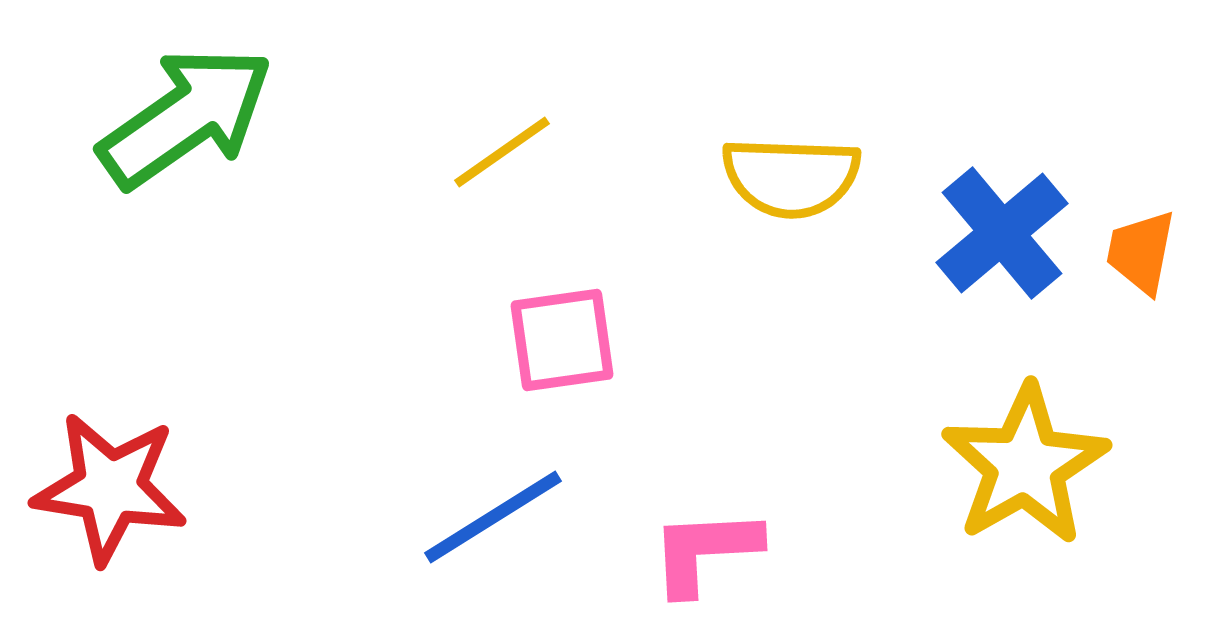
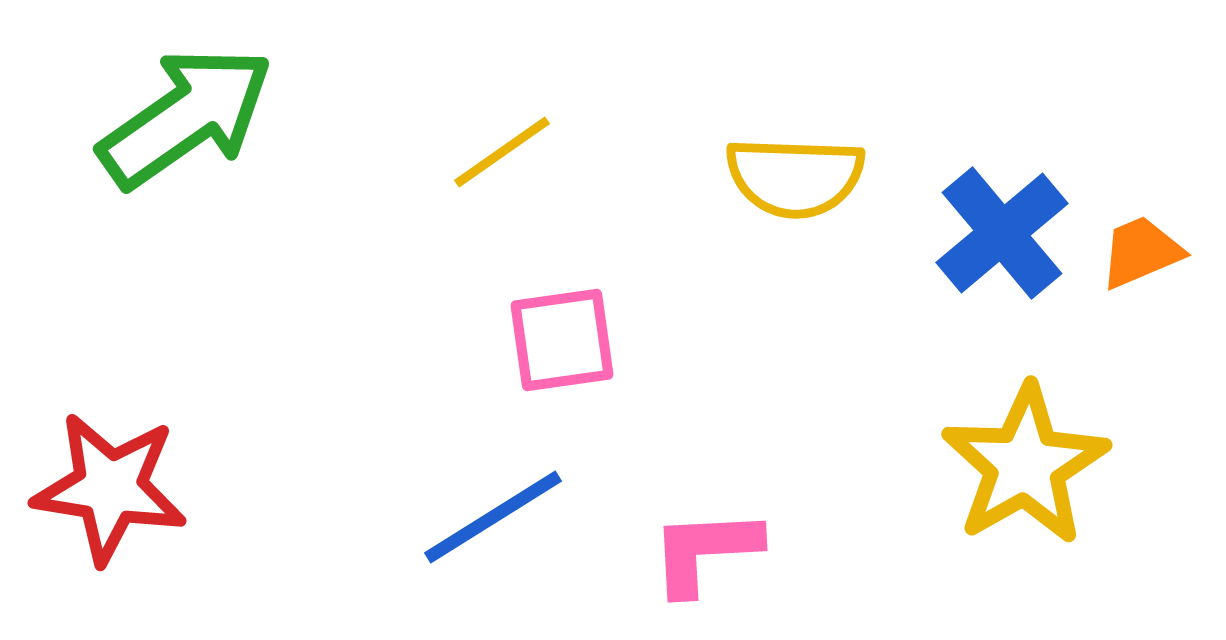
yellow semicircle: moved 4 px right
orange trapezoid: rotated 56 degrees clockwise
